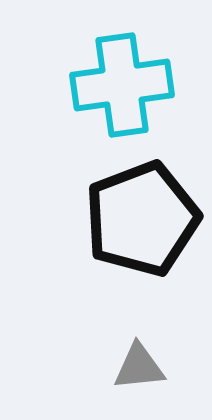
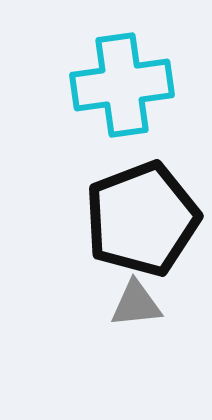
gray triangle: moved 3 px left, 63 px up
